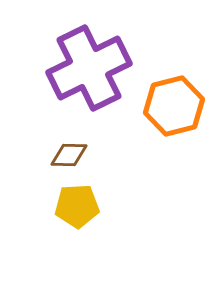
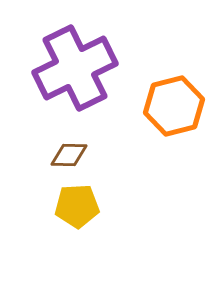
purple cross: moved 14 px left
